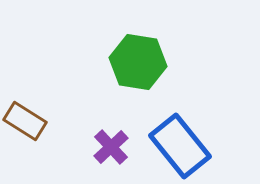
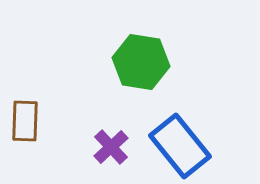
green hexagon: moved 3 px right
brown rectangle: rotated 60 degrees clockwise
